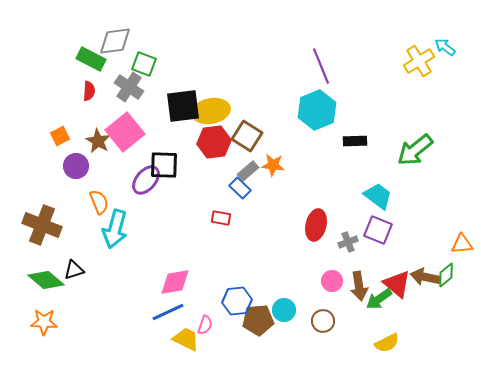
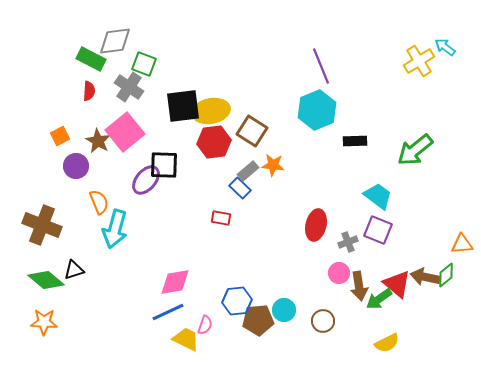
brown square at (247, 136): moved 5 px right, 5 px up
pink circle at (332, 281): moved 7 px right, 8 px up
